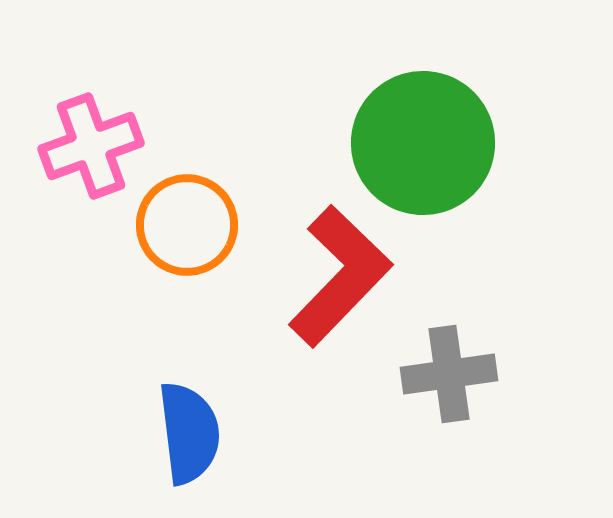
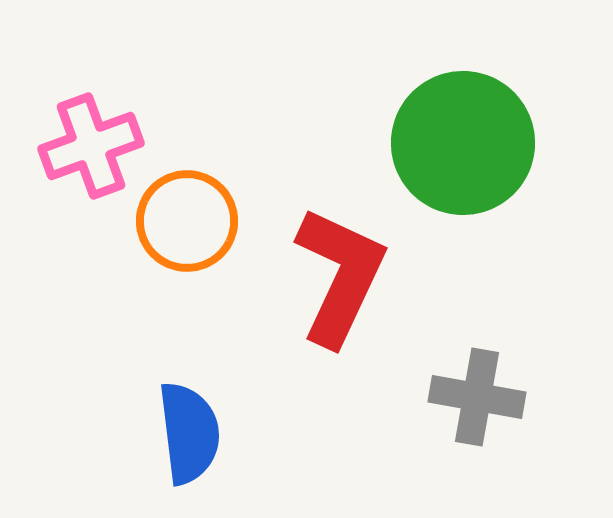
green circle: moved 40 px right
orange circle: moved 4 px up
red L-shape: rotated 19 degrees counterclockwise
gray cross: moved 28 px right, 23 px down; rotated 18 degrees clockwise
